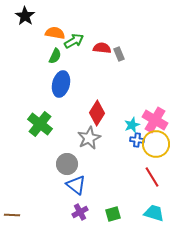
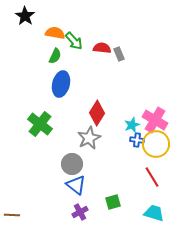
green arrow: rotated 78 degrees clockwise
gray circle: moved 5 px right
green square: moved 12 px up
